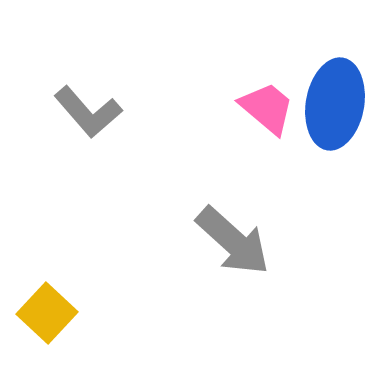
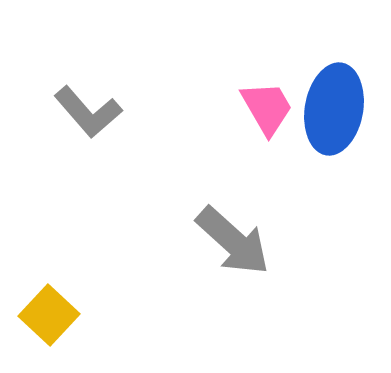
blue ellipse: moved 1 px left, 5 px down
pink trapezoid: rotated 20 degrees clockwise
yellow square: moved 2 px right, 2 px down
